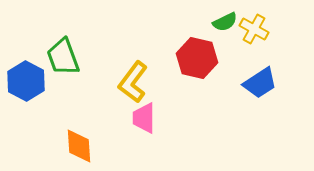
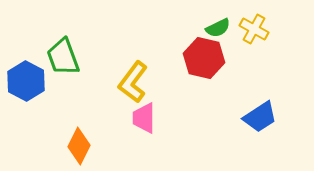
green semicircle: moved 7 px left, 6 px down
red hexagon: moved 7 px right
blue trapezoid: moved 34 px down
orange diamond: rotated 30 degrees clockwise
